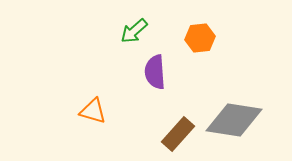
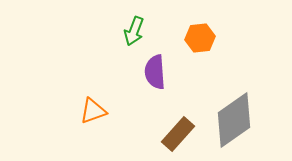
green arrow: rotated 28 degrees counterclockwise
orange triangle: rotated 36 degrees counterclockwise
gray diamond: rotated 44 degrees counterclockwise
